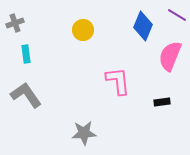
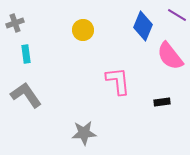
pink semicircle: rotated 60 degrees counterclockwise
